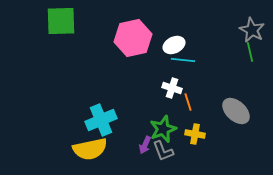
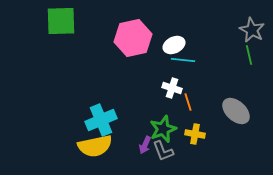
green line: moved 1 px left, 3 px down
yellow semicircle: moved 5 px right, 3 px up
